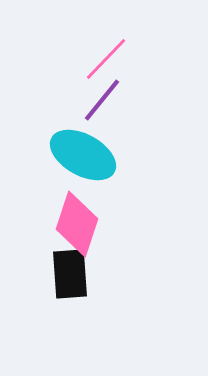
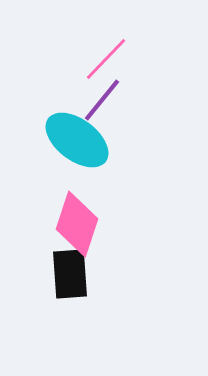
cyan ellipse: moved 6 px left, 15 px up; rotated 8 degrees clockwise
